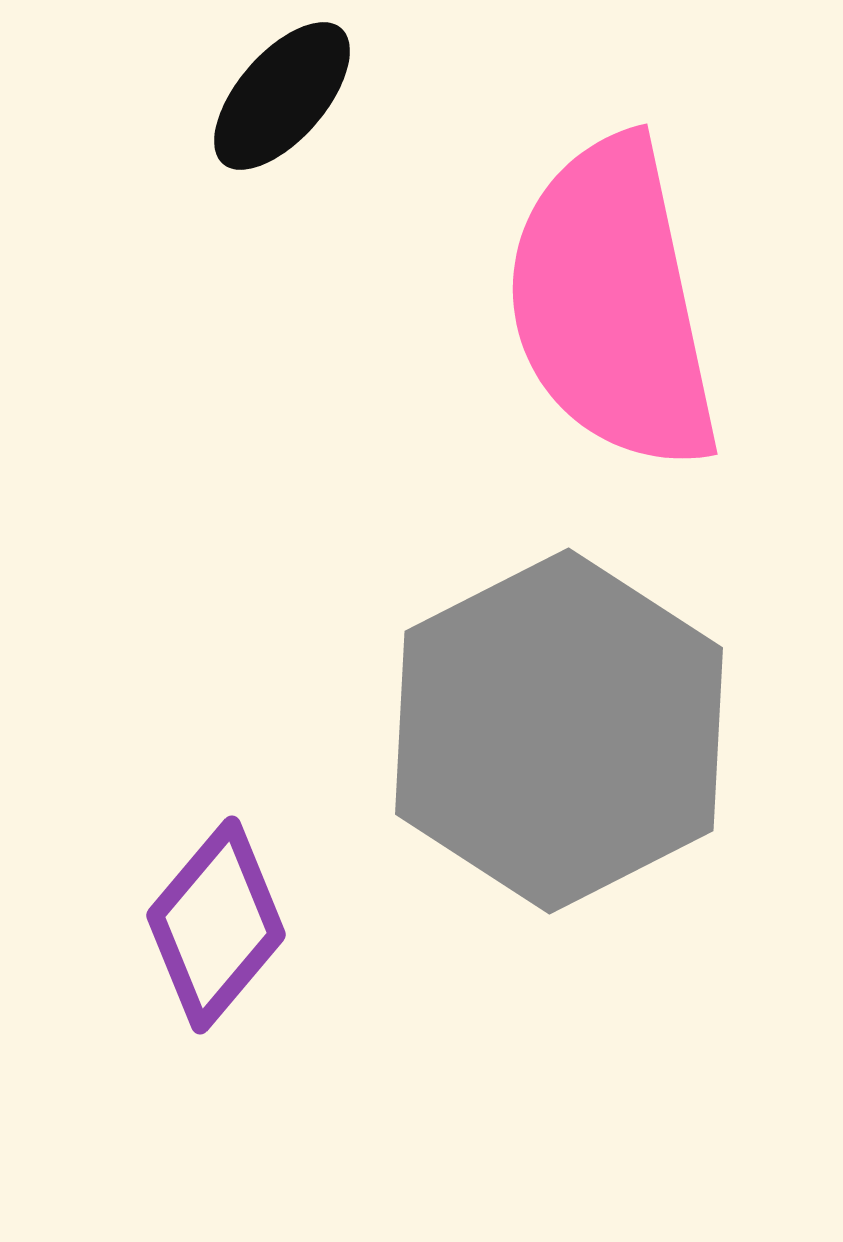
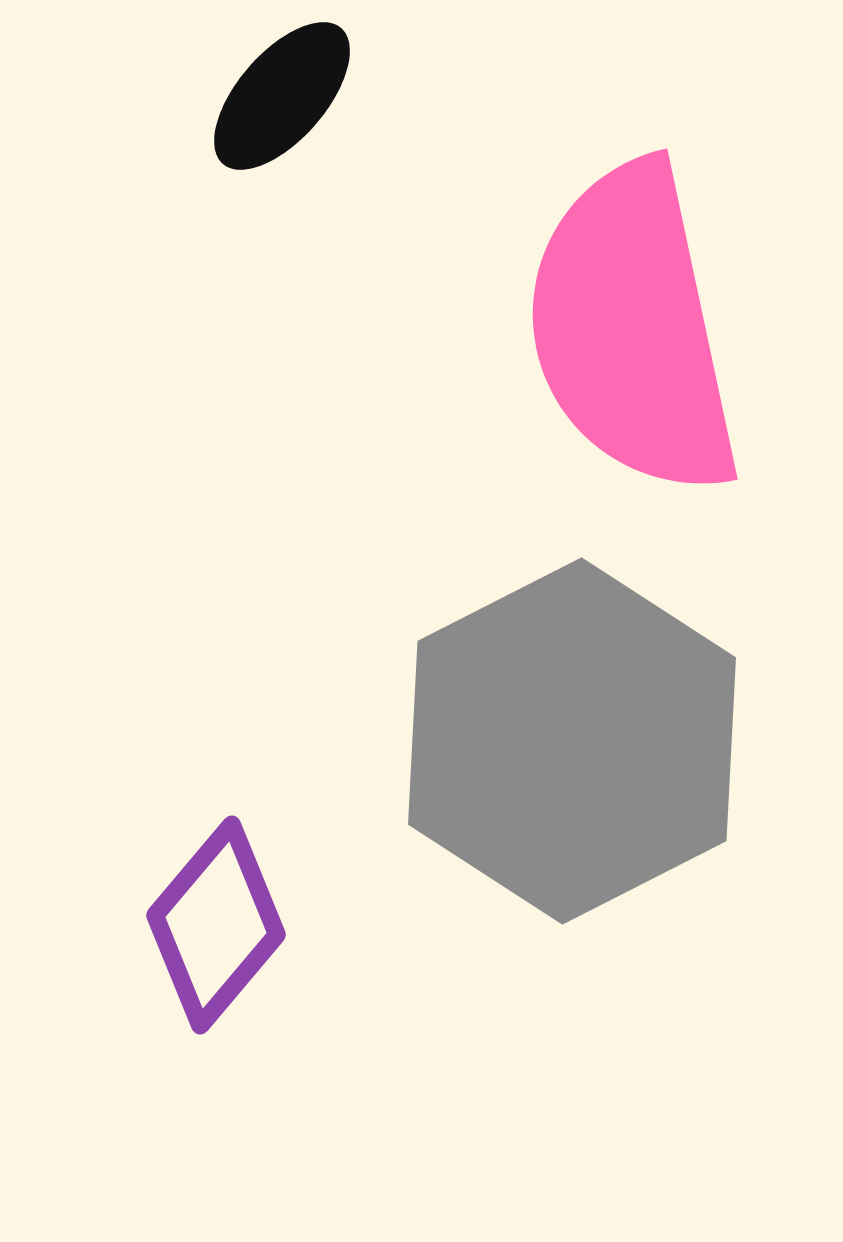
pink semicircle: moved 20 px right, 25 px down
gray hexagon: moved 13 px right, 10 px down
